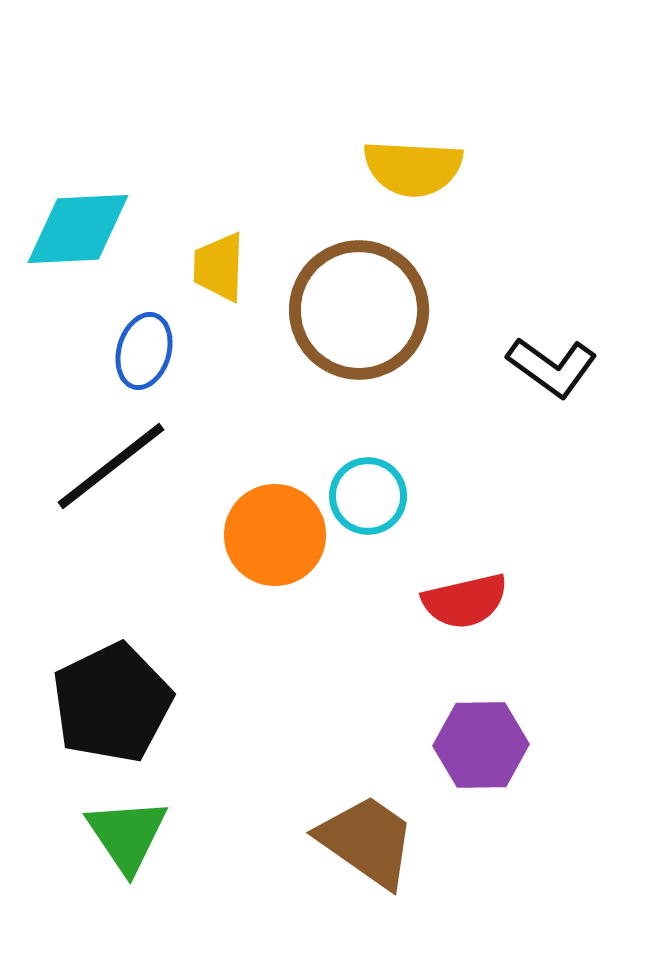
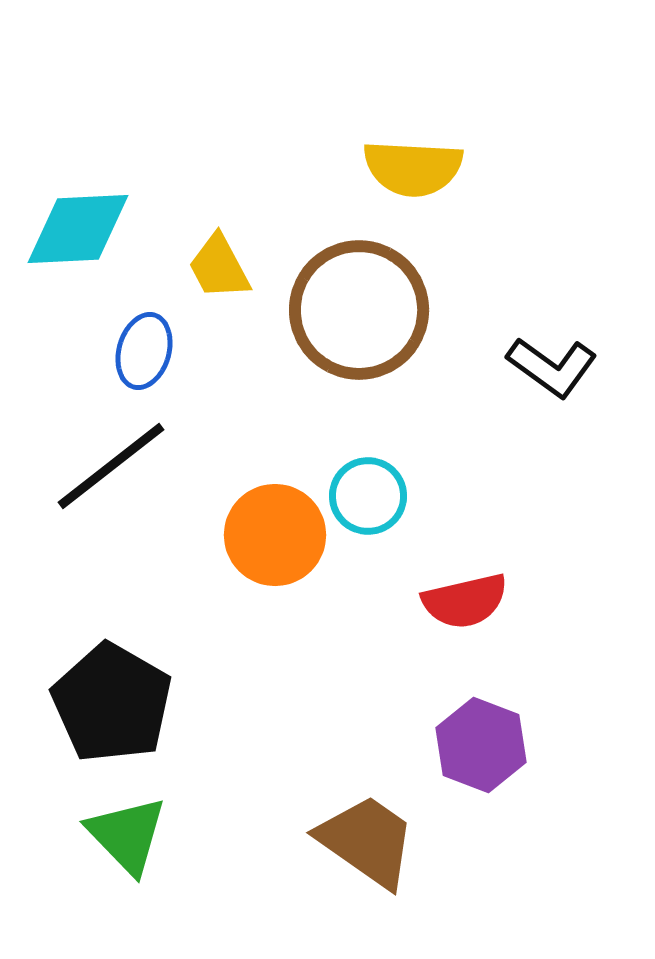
yellow trapezoid: rotated 30 degrees counterclockwise
black pentagon: rotated 16 degrees counterclockwise
purple hexagon: rotated 22 degrees clockwise
green triangle: rotated 10 degrees counterclockwise
